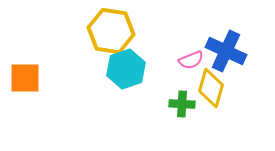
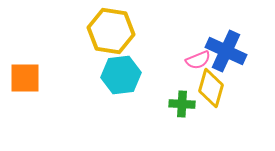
pink semicircle: moved 7 px right
cyan hexagon: moved 5 px left, 6 px down; rotated 12 degrees clockwise
